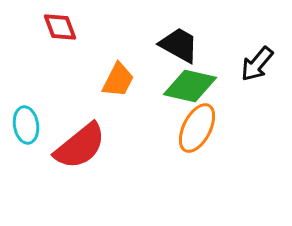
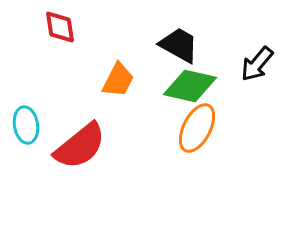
red diamond: rotated 12 degrees clockwise
